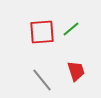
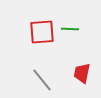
green line: moved 1 px left; rotated 42 degrees clockwise
red trapezoid: moved 6 px right, 2 px down; rotated 150 degrees counterclockwise
